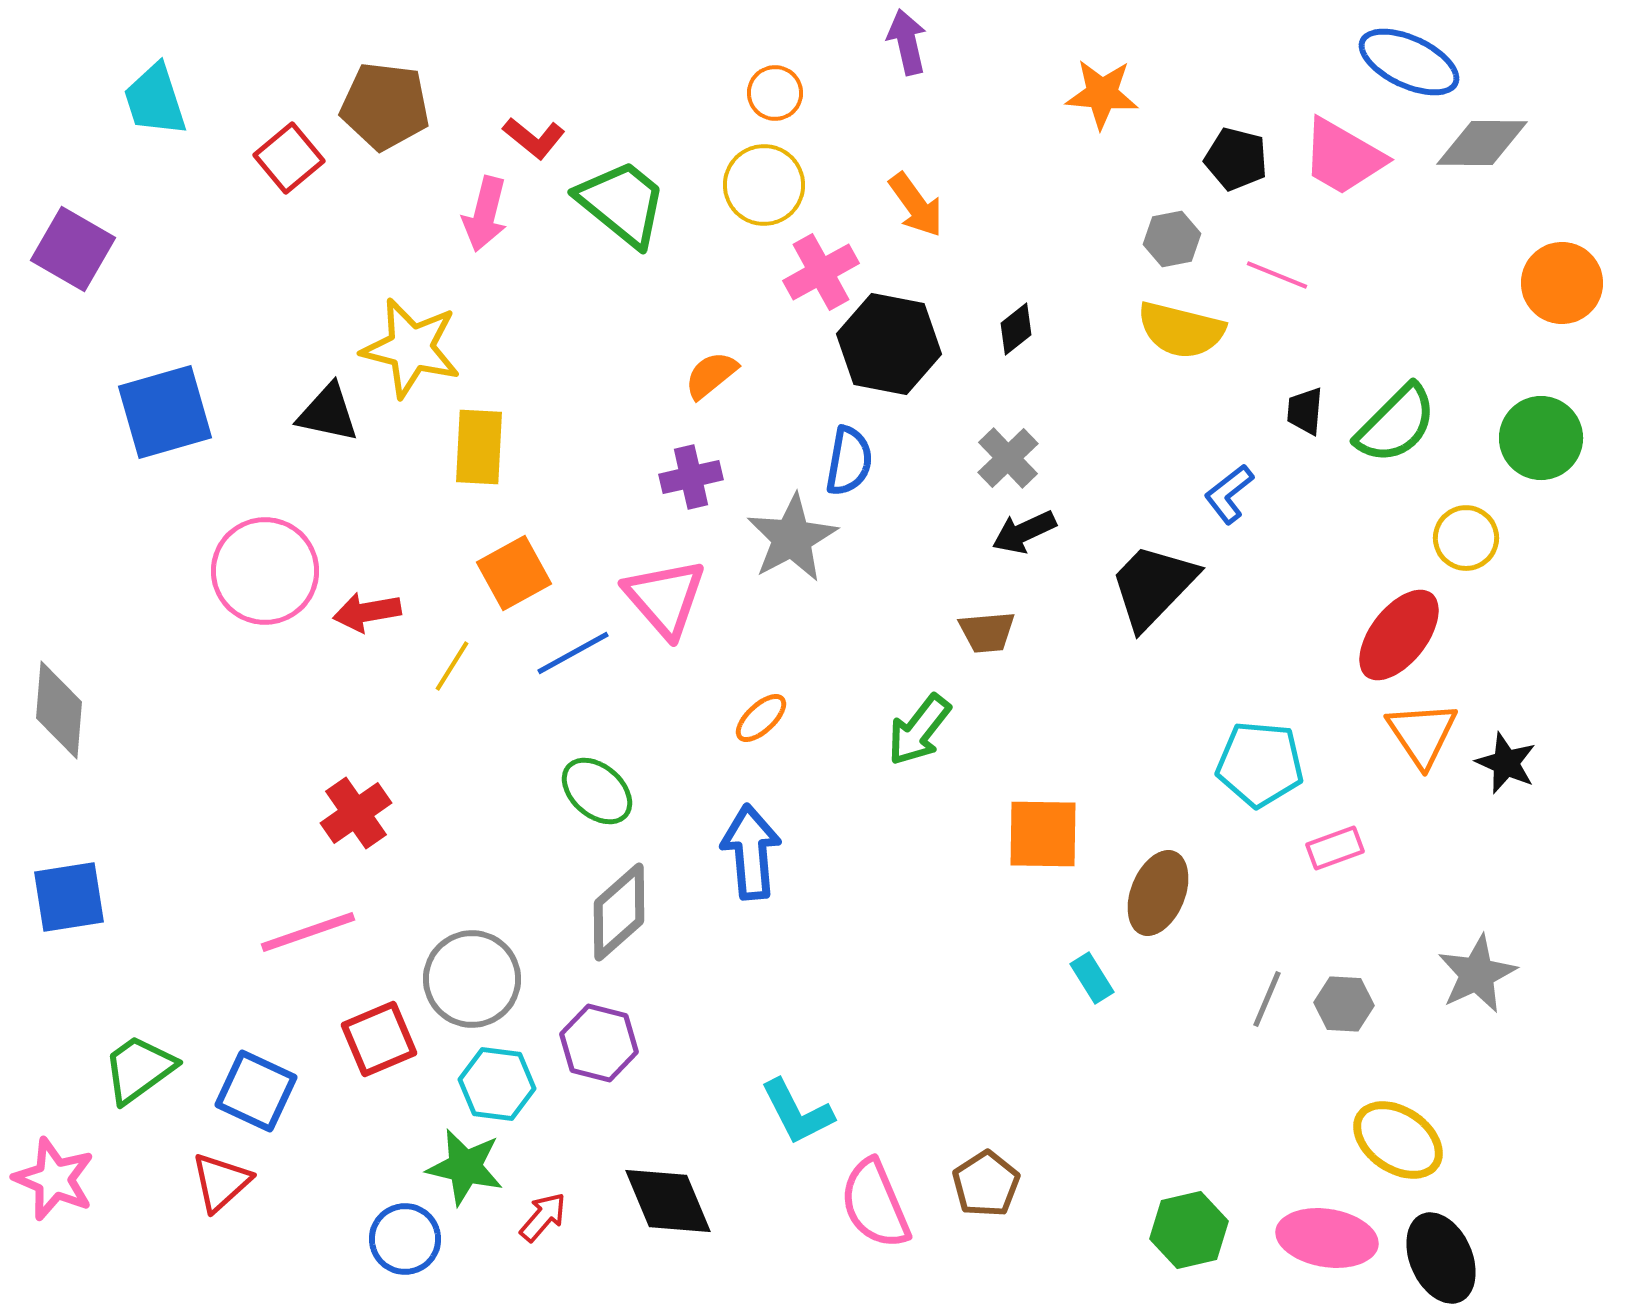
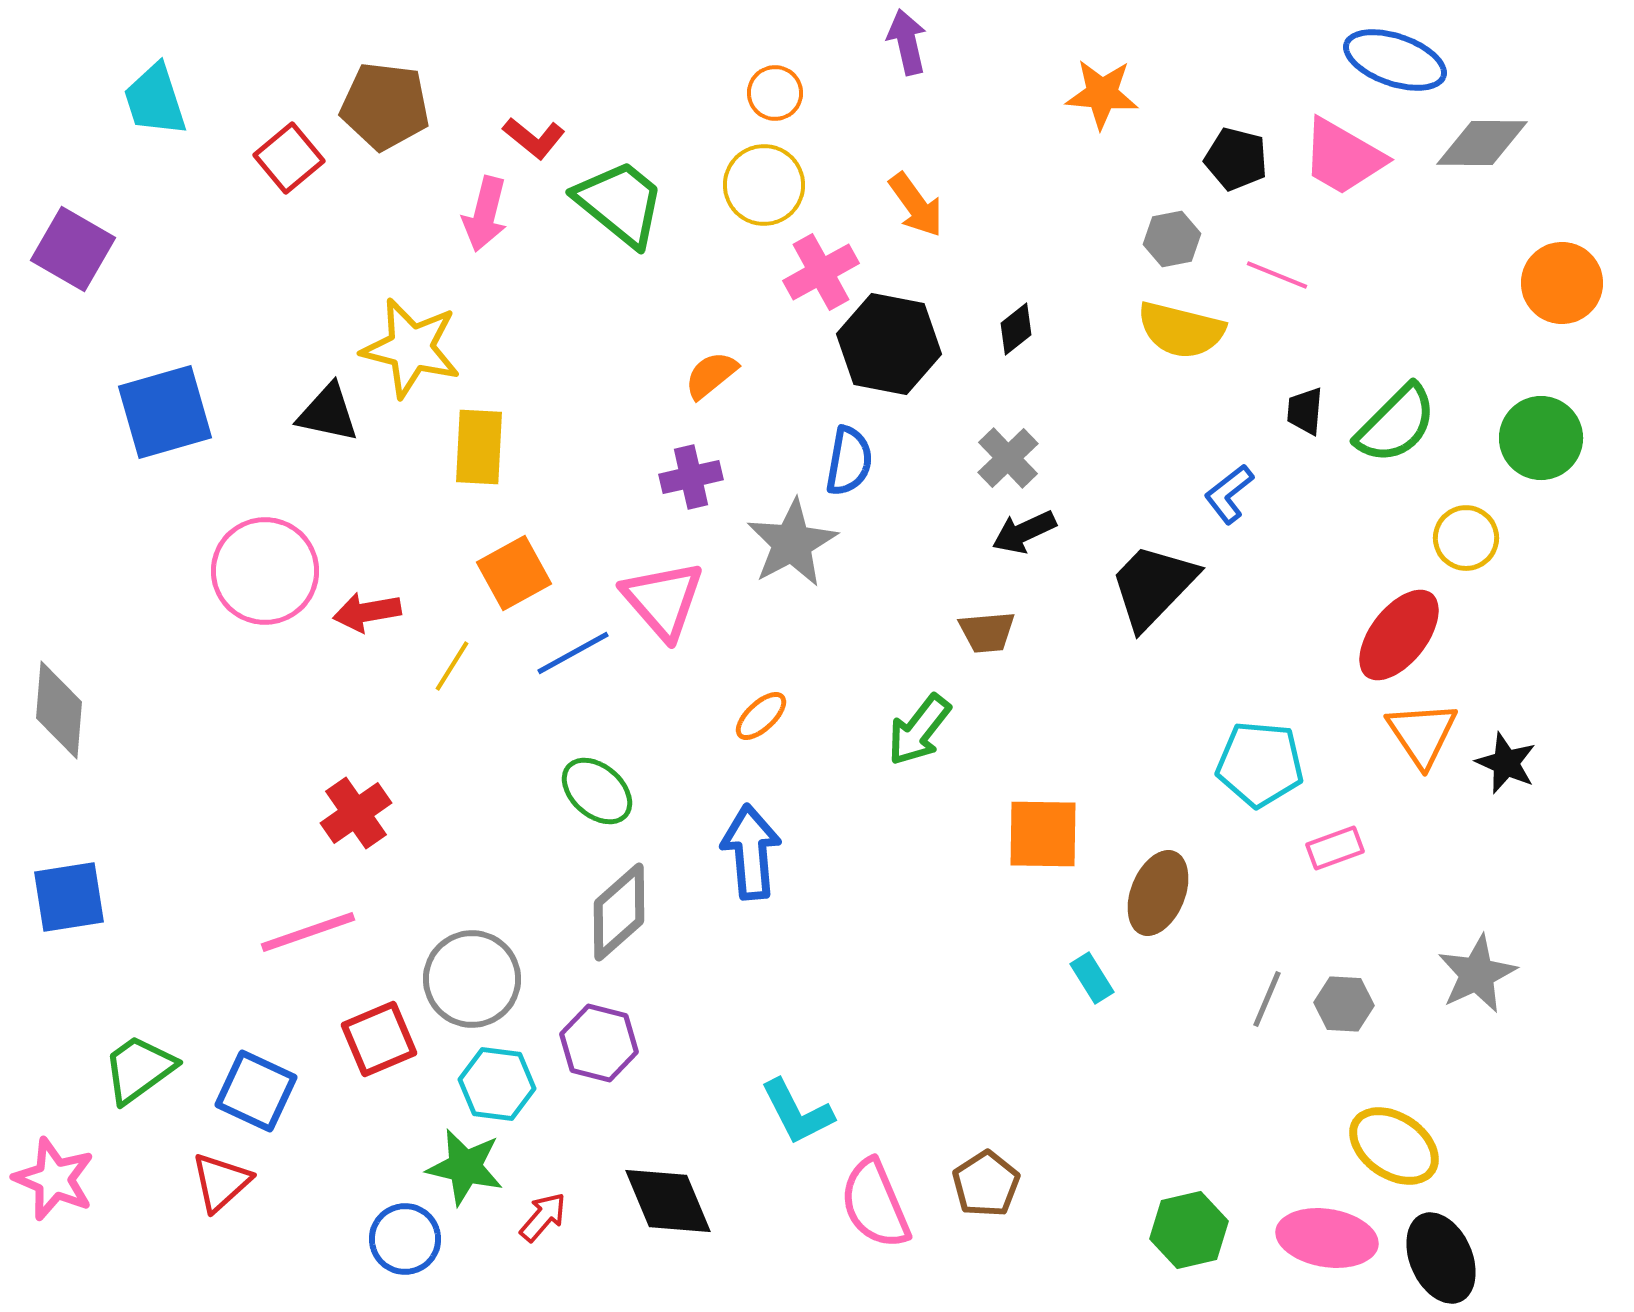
blue ellipse at (1409, 62): moved 14 px left, 2 px up; rotated 6 degrees counterclockwise
green trapezoid at (622, 203): moved 2 px left
gray star at (792, 538): moved 5 px down
pink triangle at (665, 598): moved 2 px left, 2 px down
orange ellipse at (761, 718): moved 2 px up
yellow ellipse at (1398, 1140): moved 4 px left, 6 px down
